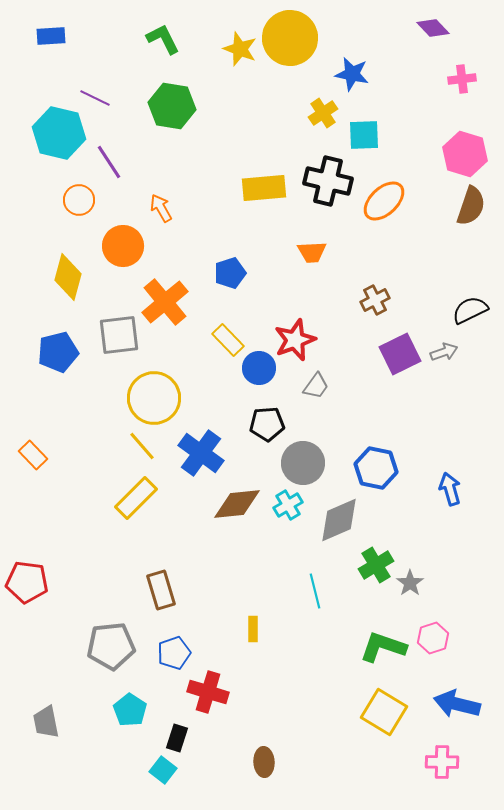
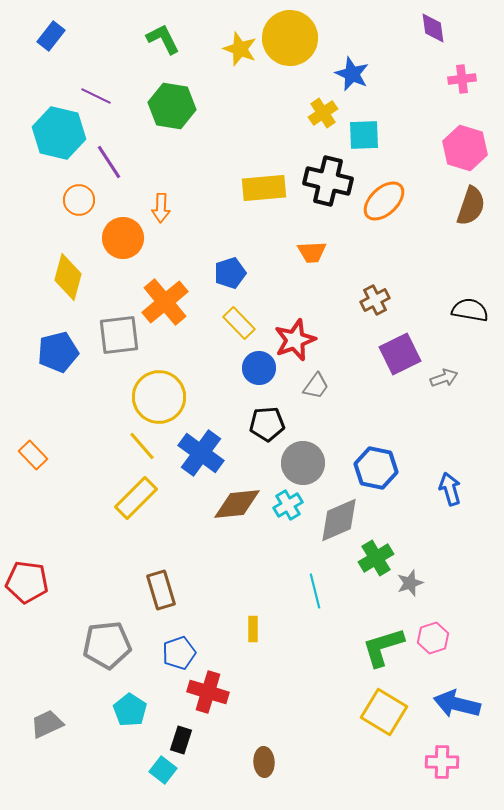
purple diamond at (433, 28): rotated 36 degrees clockwise
blue rectangle at (51, 36): rotated 48 degrees counterclockwise
blue star at (352, 74): rotated 12 degrees clockwise
purple line at (95, 98): moved 1 px right, 2 px up
pink hexagon at (465, 154): moved 6 px up
orange arrow at (161, 208): rotated 148 degrees counterclockwise
orange circle at (123, 246): moved 8 px up
black semicircle at (470, 310): rotated 36 degrees clockwise
yellow rectangle at (228, 340): moved 11 px right, 17 px up
gray arrow at (444, 352): moved 26 px down
yellow circle at (154, 398): moved 5 px right, 1 px up
green cross at (376, 565): moved 7 px up
gray star at (410, 583): rotated 16 degrees clockwise
gray pentagon at (111, 646): moved 4 px left, 1 px up
green L-shape at (383, 647): rotated 36 degrees counterclockwise
blue pentagon at (174, 653): moved 5 px right
gray trapezoid at (46, 722): moved 1 px right, 2 px down; rotated 76 degrees clockwise
black rectangle at (177, 738): moved 4 px right, 2 px down
